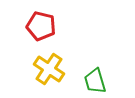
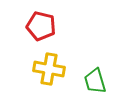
yellow cross: rotated 24 degrees counterclockwise
